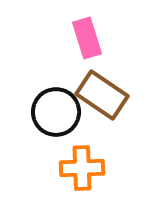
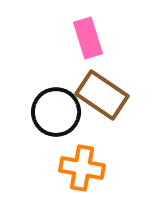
pink rectangle: moved 1 px right
orange cross: rotated 12 degrees clockwise
